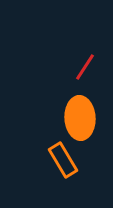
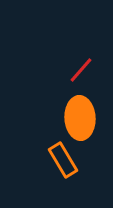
red line: moved 4 px left, 3 px down; rotated 8 degrees clockwise
